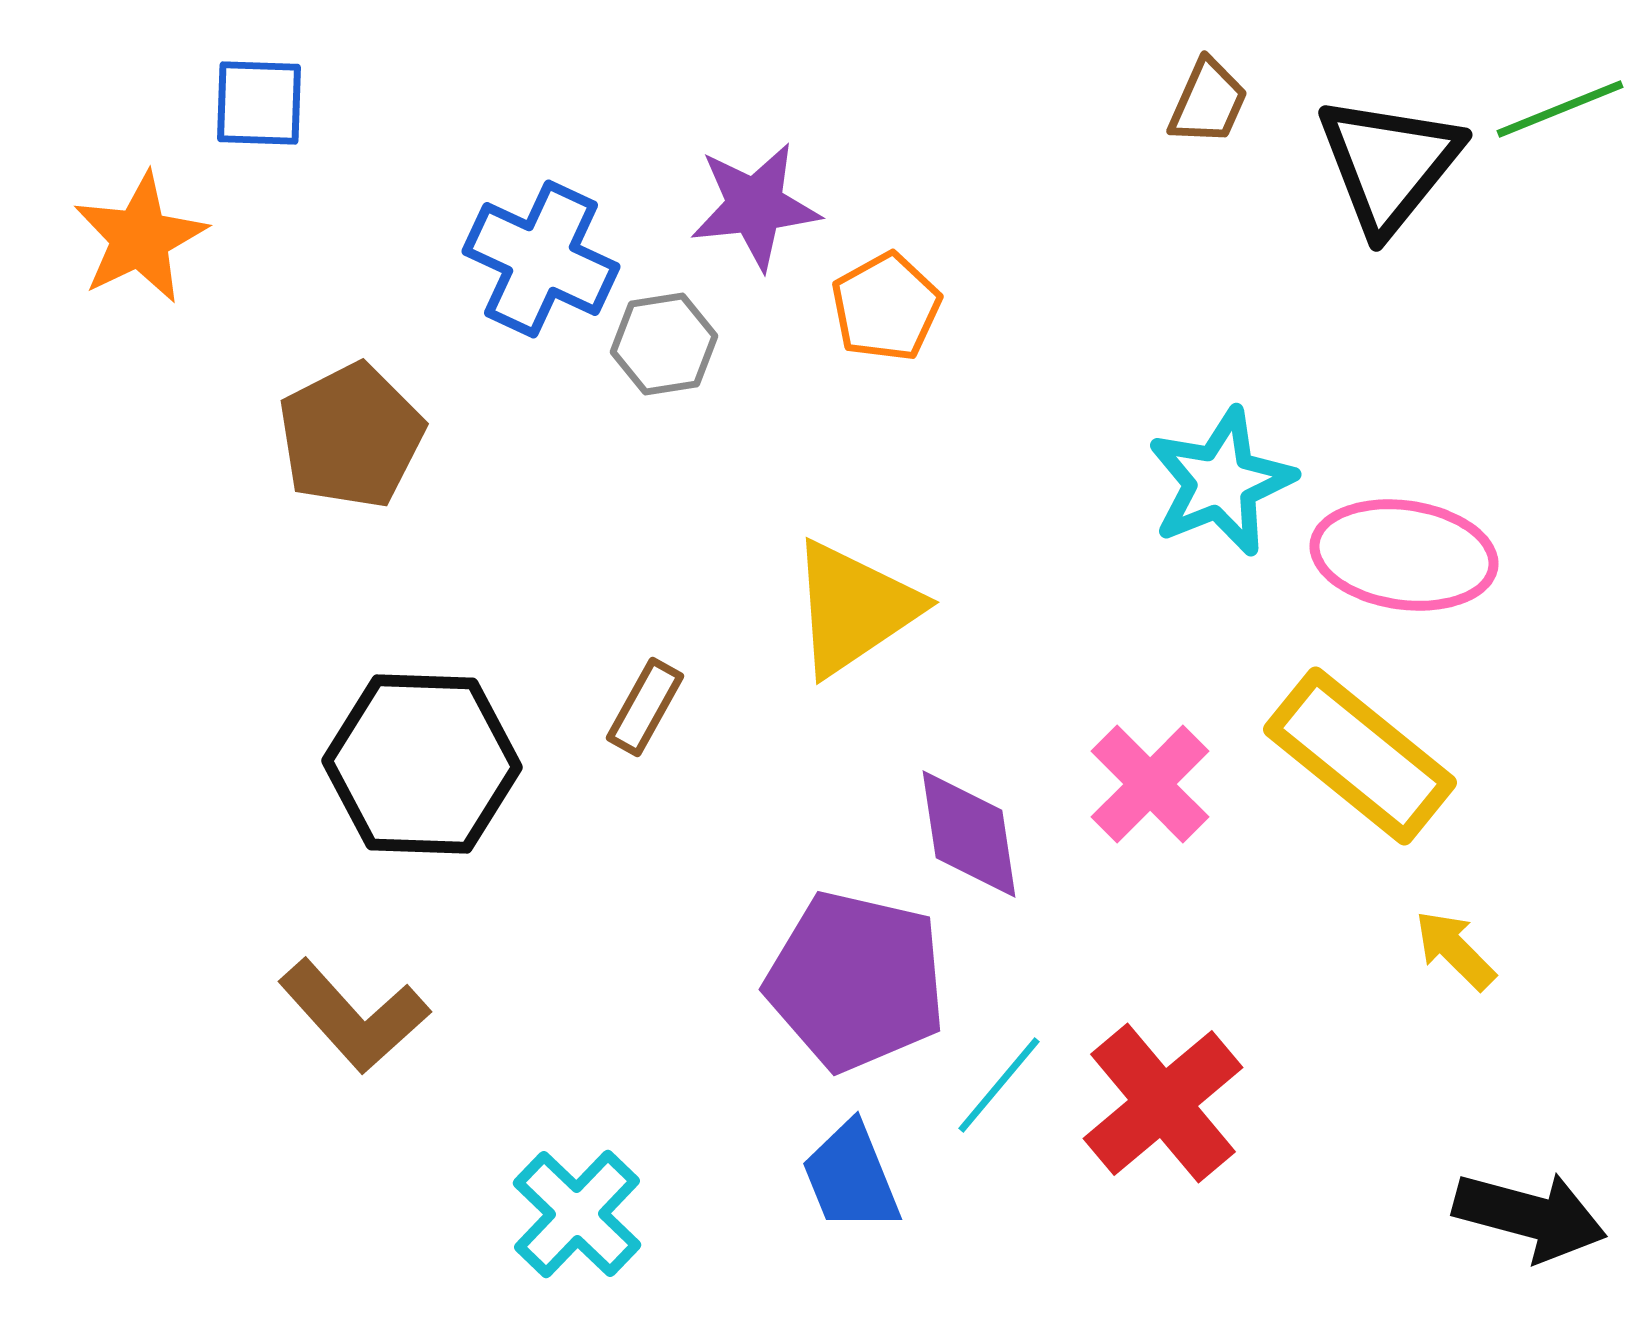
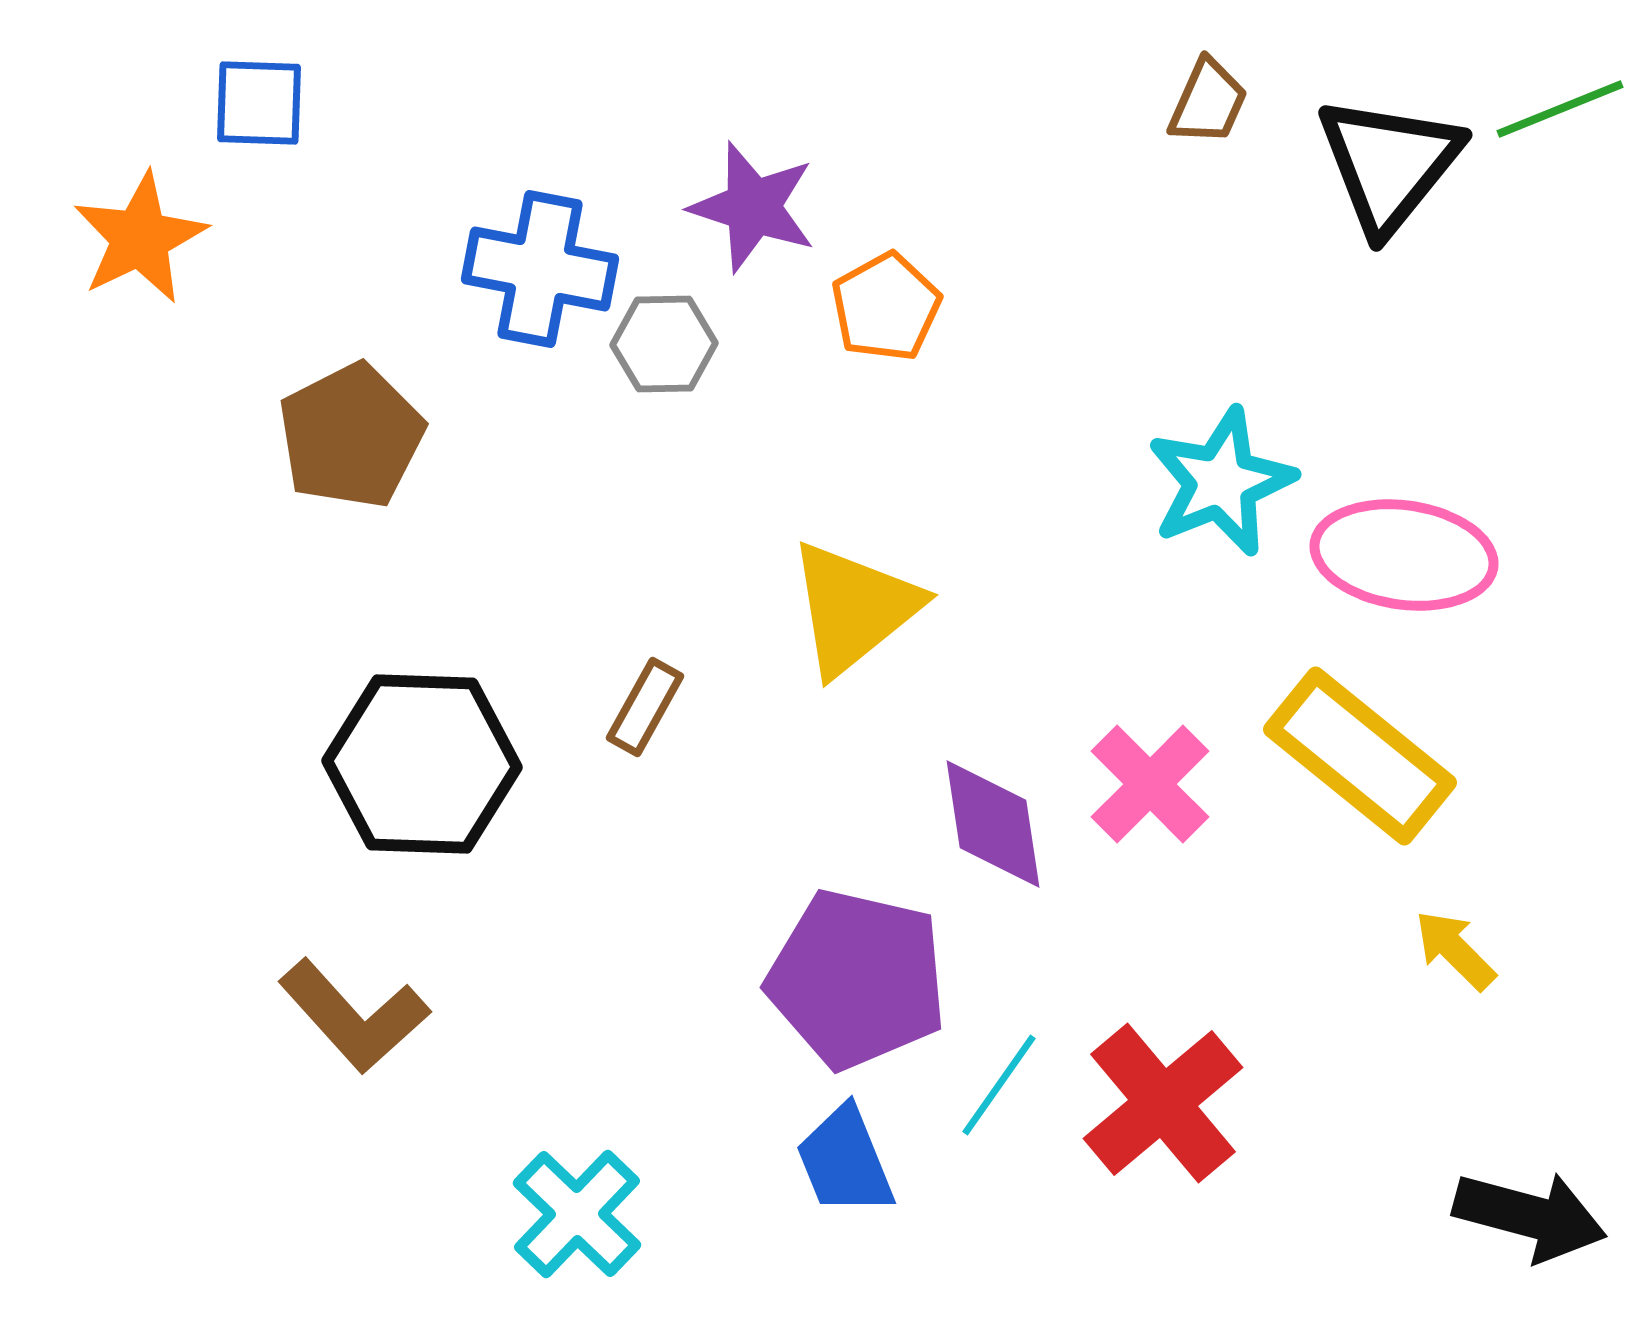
purple star: moved 2 px left, 1 px down; rotated 24 degrees clockwise
blue cross: moved 1 px left, 10 px down; rotated 14 degrees counterclockwise
gray hexagon: rotated 8 degrees clockwise
yellow triangle: rotated 5 degrees counterclockwise
purple diamond: moved 24 px right, 10 px up
purple pentagon: moved 1 px right, 2 px up
cyan line: rotated 5 degrees counterclockwise
blue trapezoid: moved 6 px left, 16 px up
